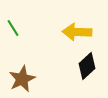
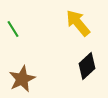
green line: moved 1 px down
yellow arrow: moved 1 px right, 9 px up; rotated 48 degrees clockwise
